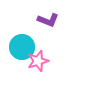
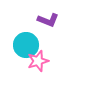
cyan circle: moved 4 px right, 2 px up
